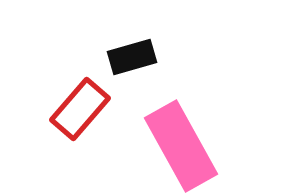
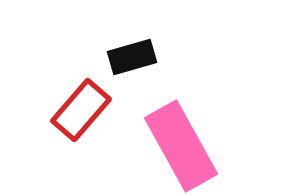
red rectangle: moved 1 px right, 1 px down
